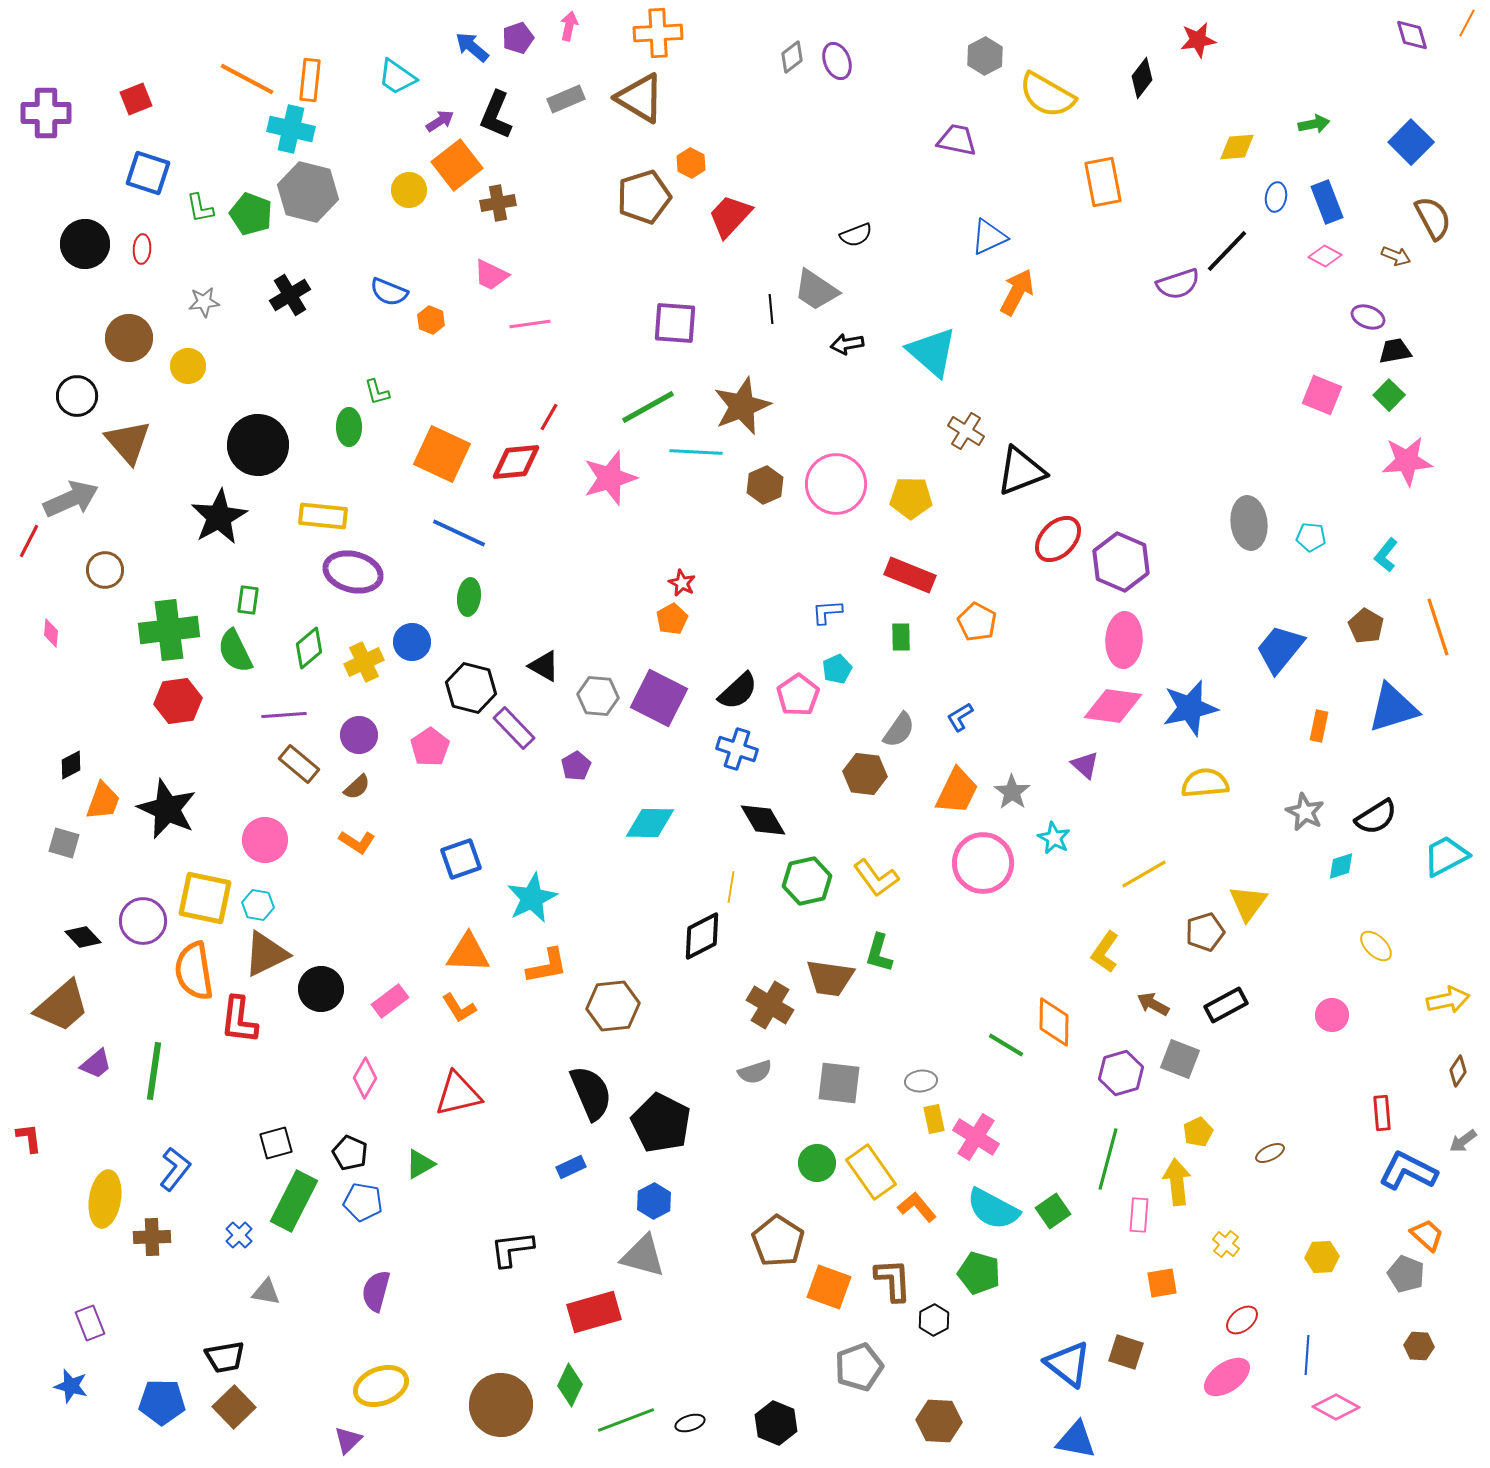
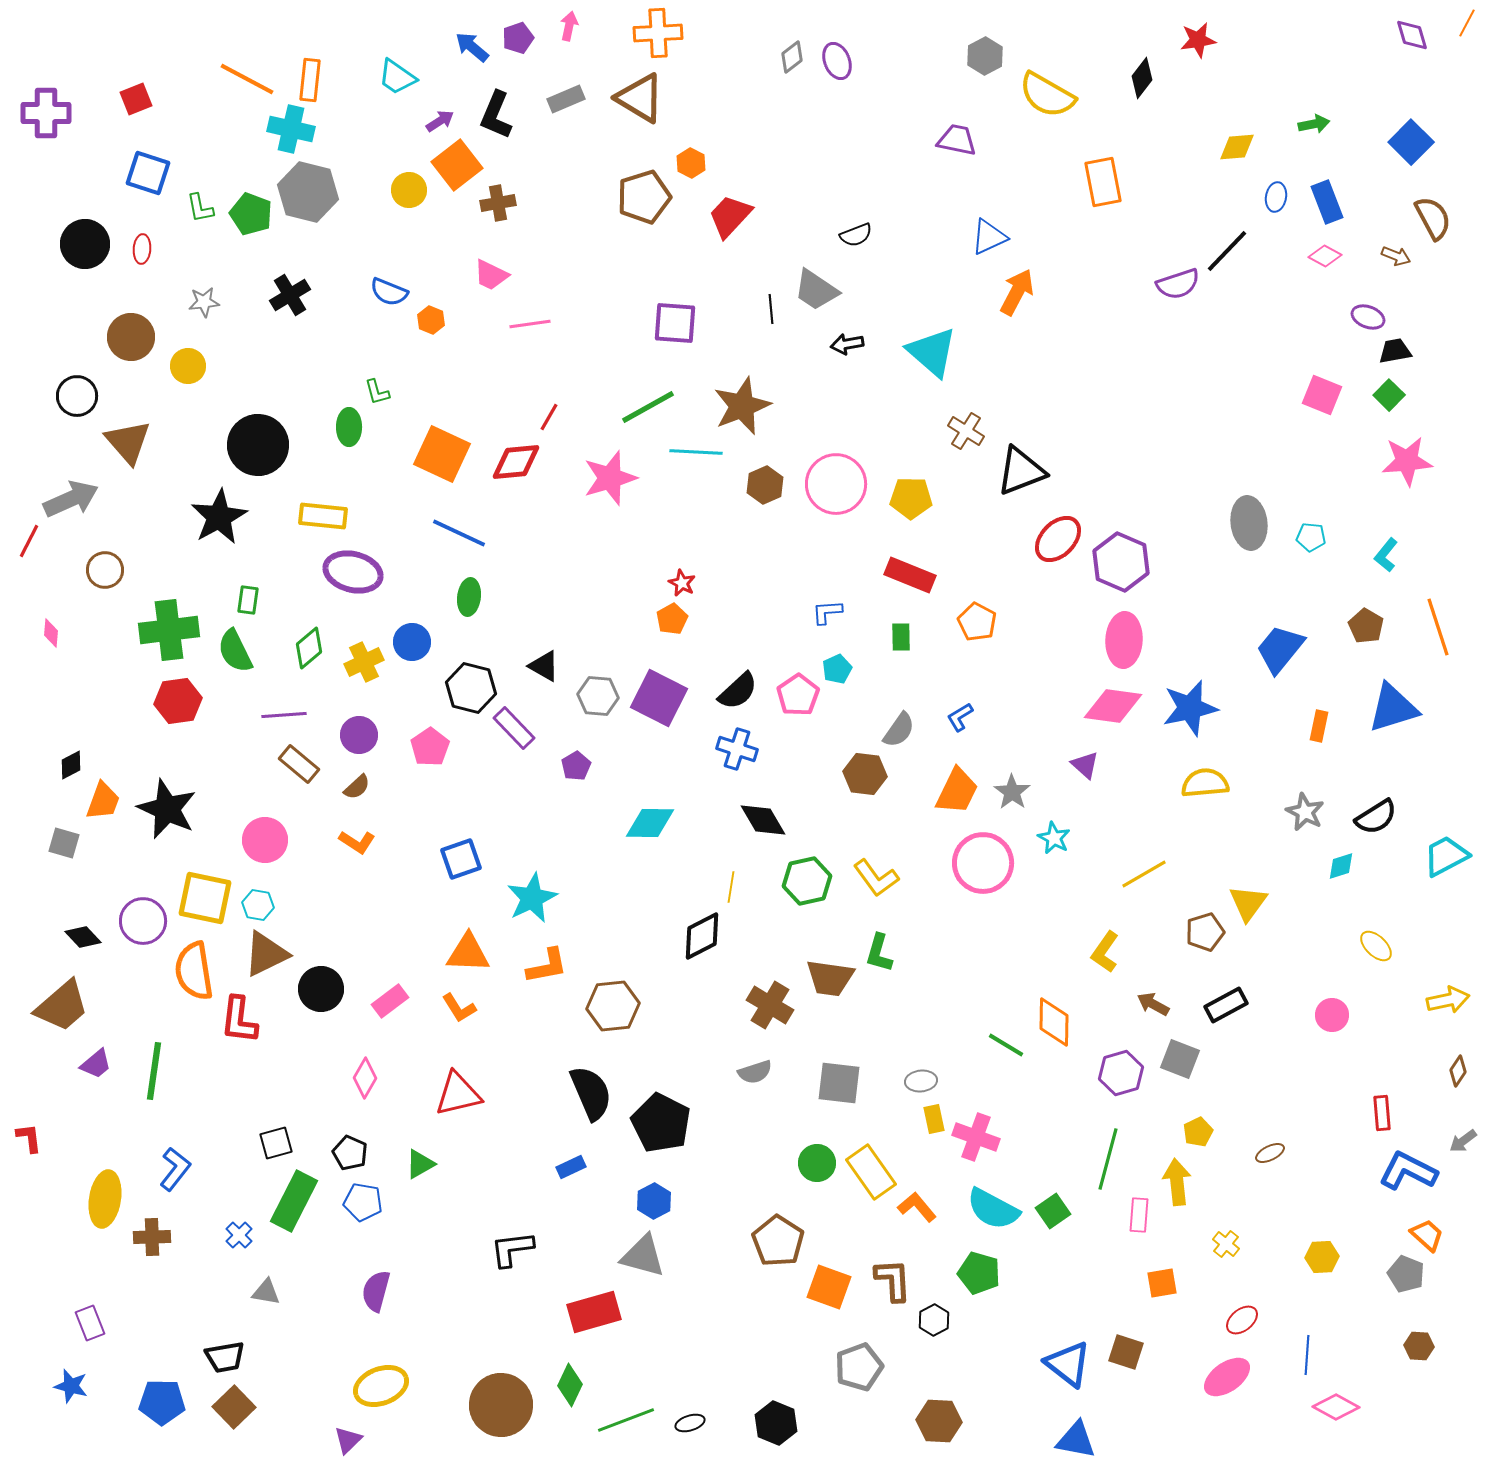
brown circle at (129, 338): moved 2 px right, 1 px up
pink cross at (976, 1137): rotated 12 degrees counterclockwise
